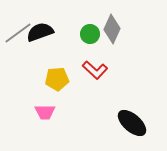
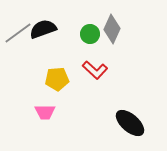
black semicircle: moved 3 px right, 3 px up
black ellipse: moved 2 px left
